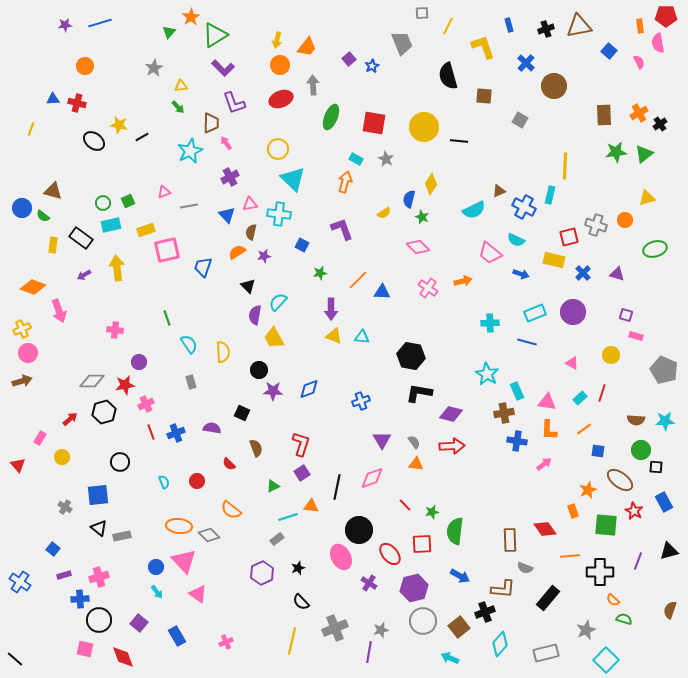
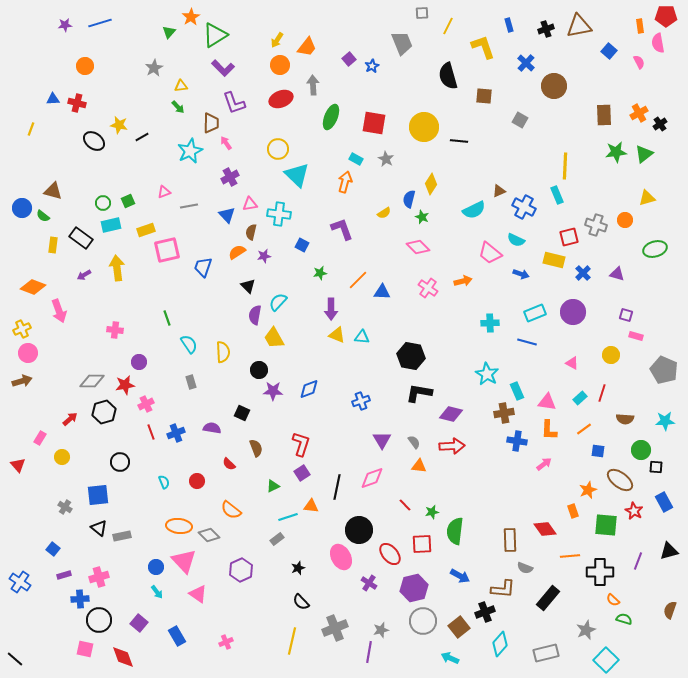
yellow arrow at (277, 40): rotated 21 degrees clockwise
cyan triangle at (293, 179): moved 4 px right, 4 px up
cyan rectangle at (550, 195): moved 7 px right; rotated 36 degrees counterclockwise
yellow triangle at (334, 336): moved 3 px right, 1 px up
brown semicircle at (636, 420): moved 11 px left, 1 px up
orange triangle at (416, 464): moved 3 px right, 2 px down
purple hexagon at (262, 573): moved 21 px left, 3 px up
